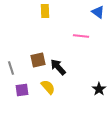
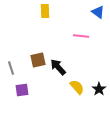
yellow semicircle: moved 29 px right
